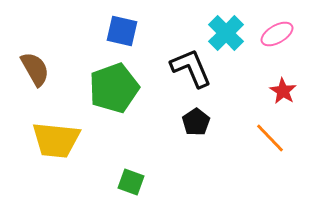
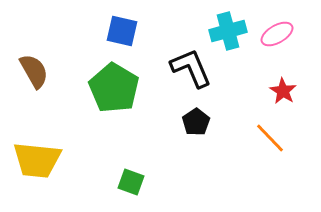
cyan cross: moved 2 px right, 2 px up; rotated 30 degrees clockwise
brown semicircle: moved 1 px left, 2 px down
green pentagon: rotated 21 degrees counterclockwise
yellow trapezoid: moved 19 px left, 20 px down
